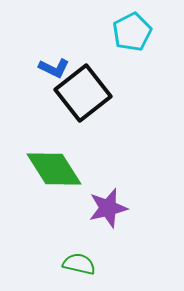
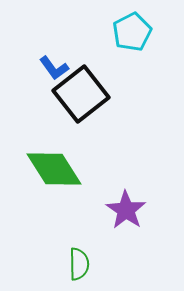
blue L-shape: rotated 28 degrees clockwise
black square: moved 2 px left, 1 px down
purple star: moved 18 px right, 2 px down; rotated 24 degrees counterclockwise
green semicircle: rotated 76 degrees clockwise
